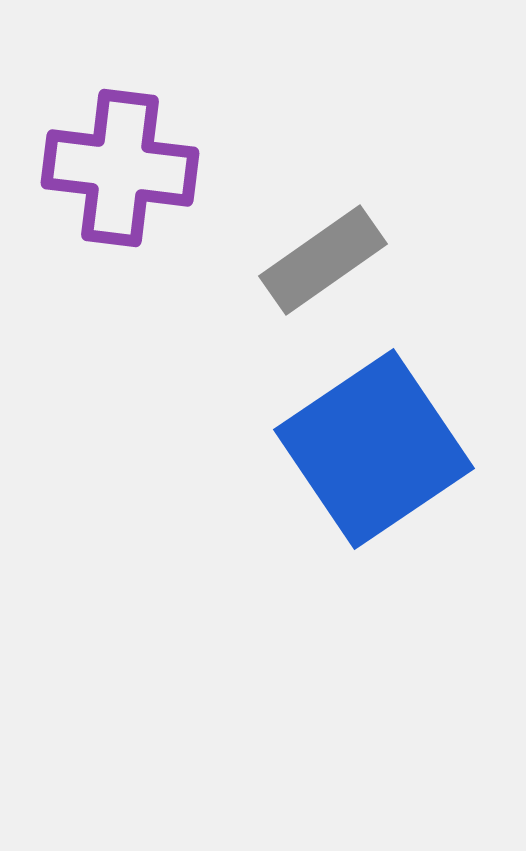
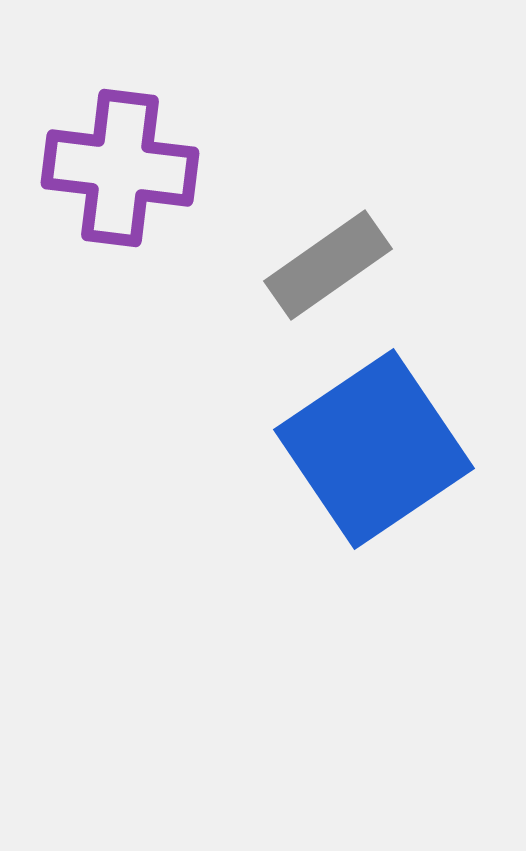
gray rectangle: moved 5 px right, 5 px down
